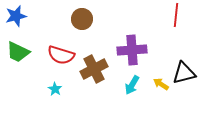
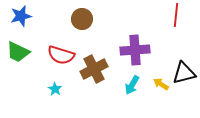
blue star: moved 5 px right
purple cross: moved 3 px right
